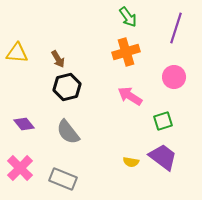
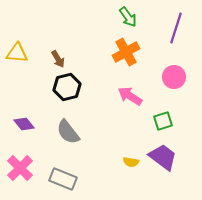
orange cross: rotated 12 degrees counterclockwise
